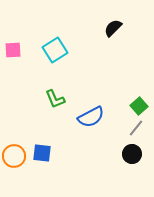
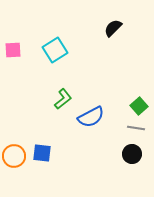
green L-shape: moved 8 px right; rotated 105 degrees counterclockwise
gray line: rotated 60 degrees clockwise
